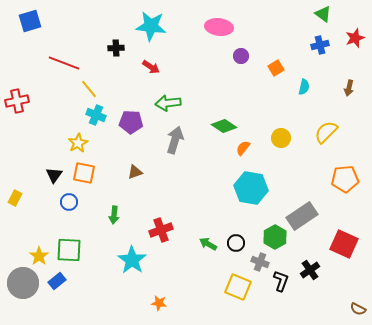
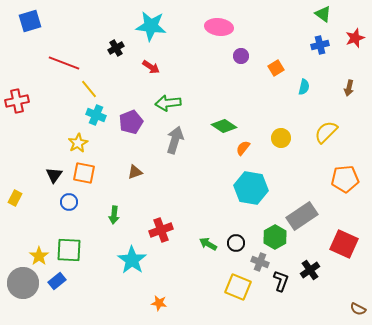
black cross at (116, 48): rotated 28 degrees counterclockwise
purple pentagon at (131, 122): rotated 25 degrees counterclockwise
